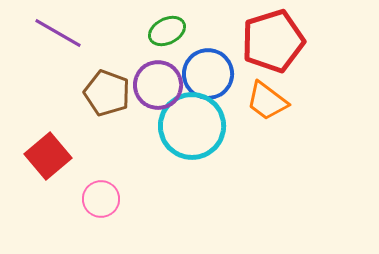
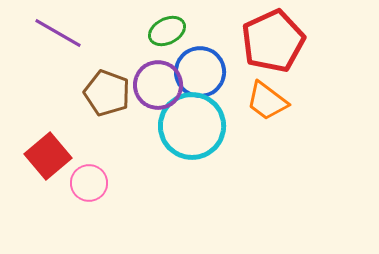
red pentagon: rotated 8 degrees counterclockwise
blue circle: moved 8 px left, 2 px up
pink circle: moved 12 px left, 16 px up
